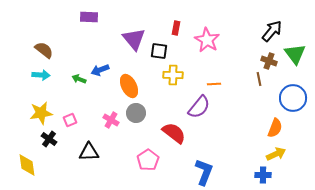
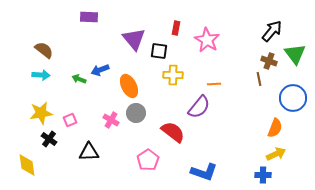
red semicircle: moved 1 px left, 1 px up
blue L-shape: rotated 88 degrees clockwise
